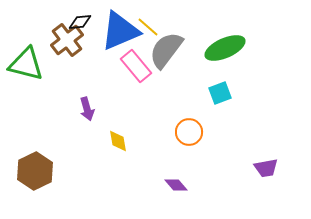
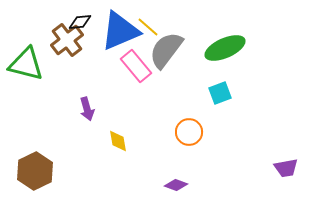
purple trapezoid: moved 20 px right
purple diamond: rotated 30 degrees counterclockwise
